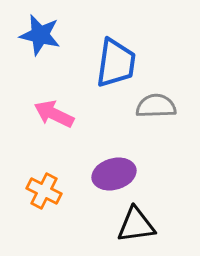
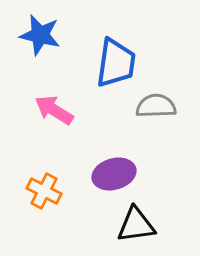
pink arrow: moved 4 px up; rotated 6 degrees clockwise
